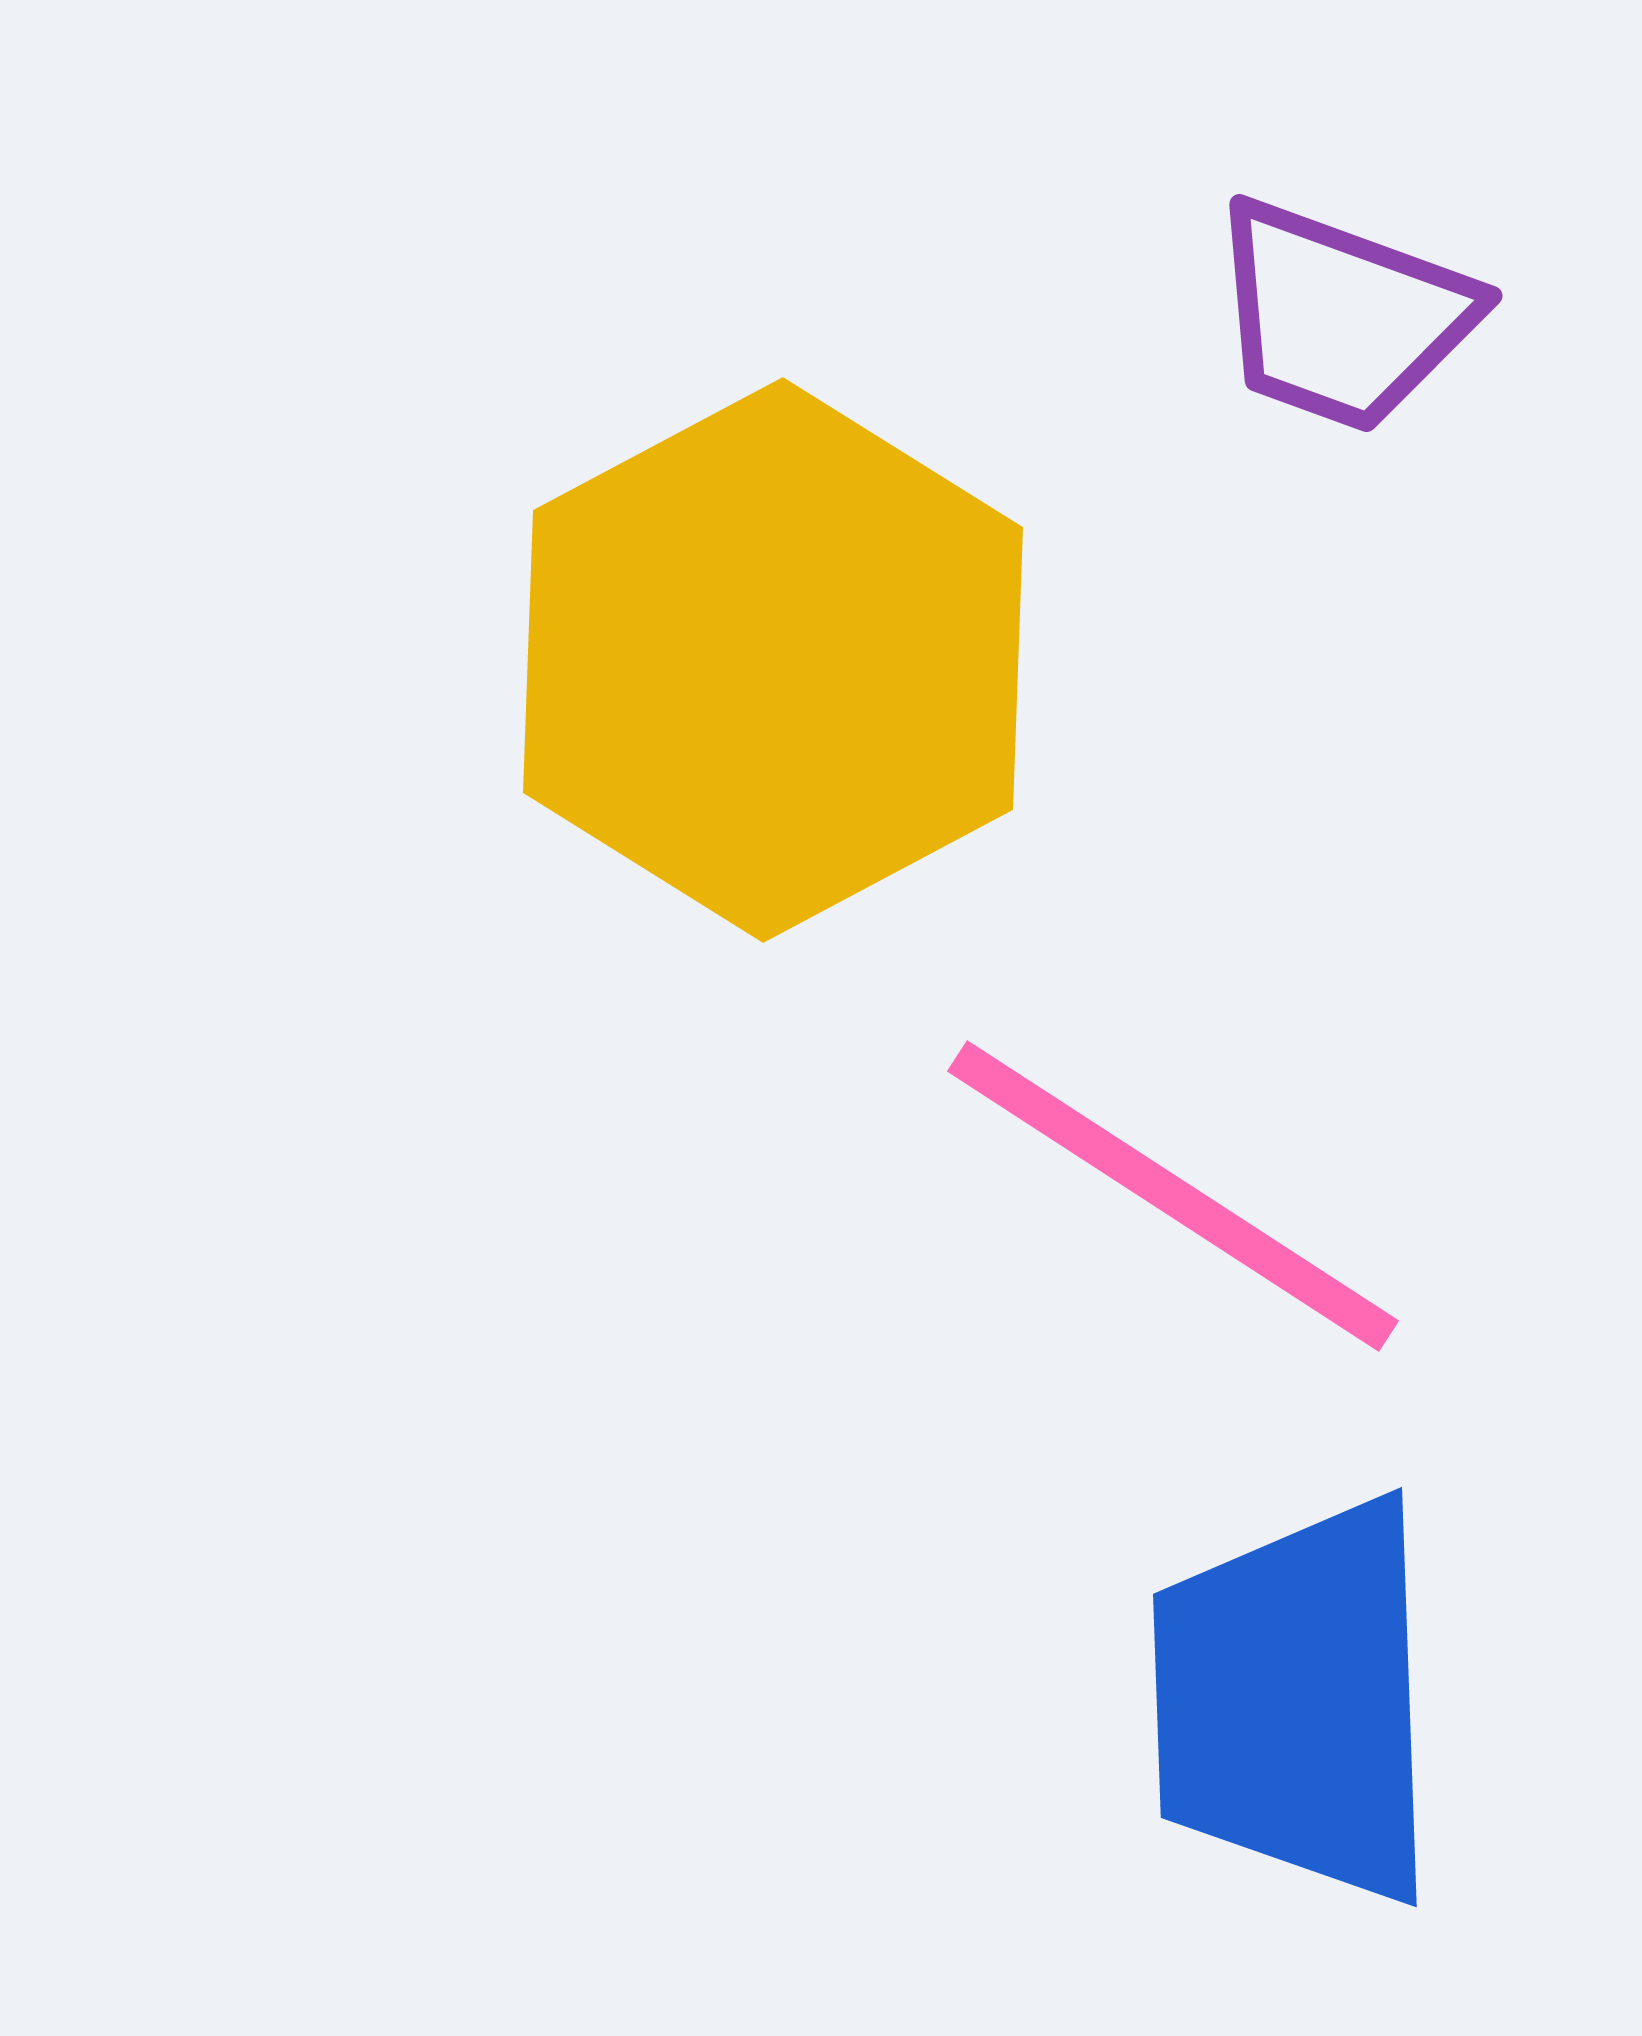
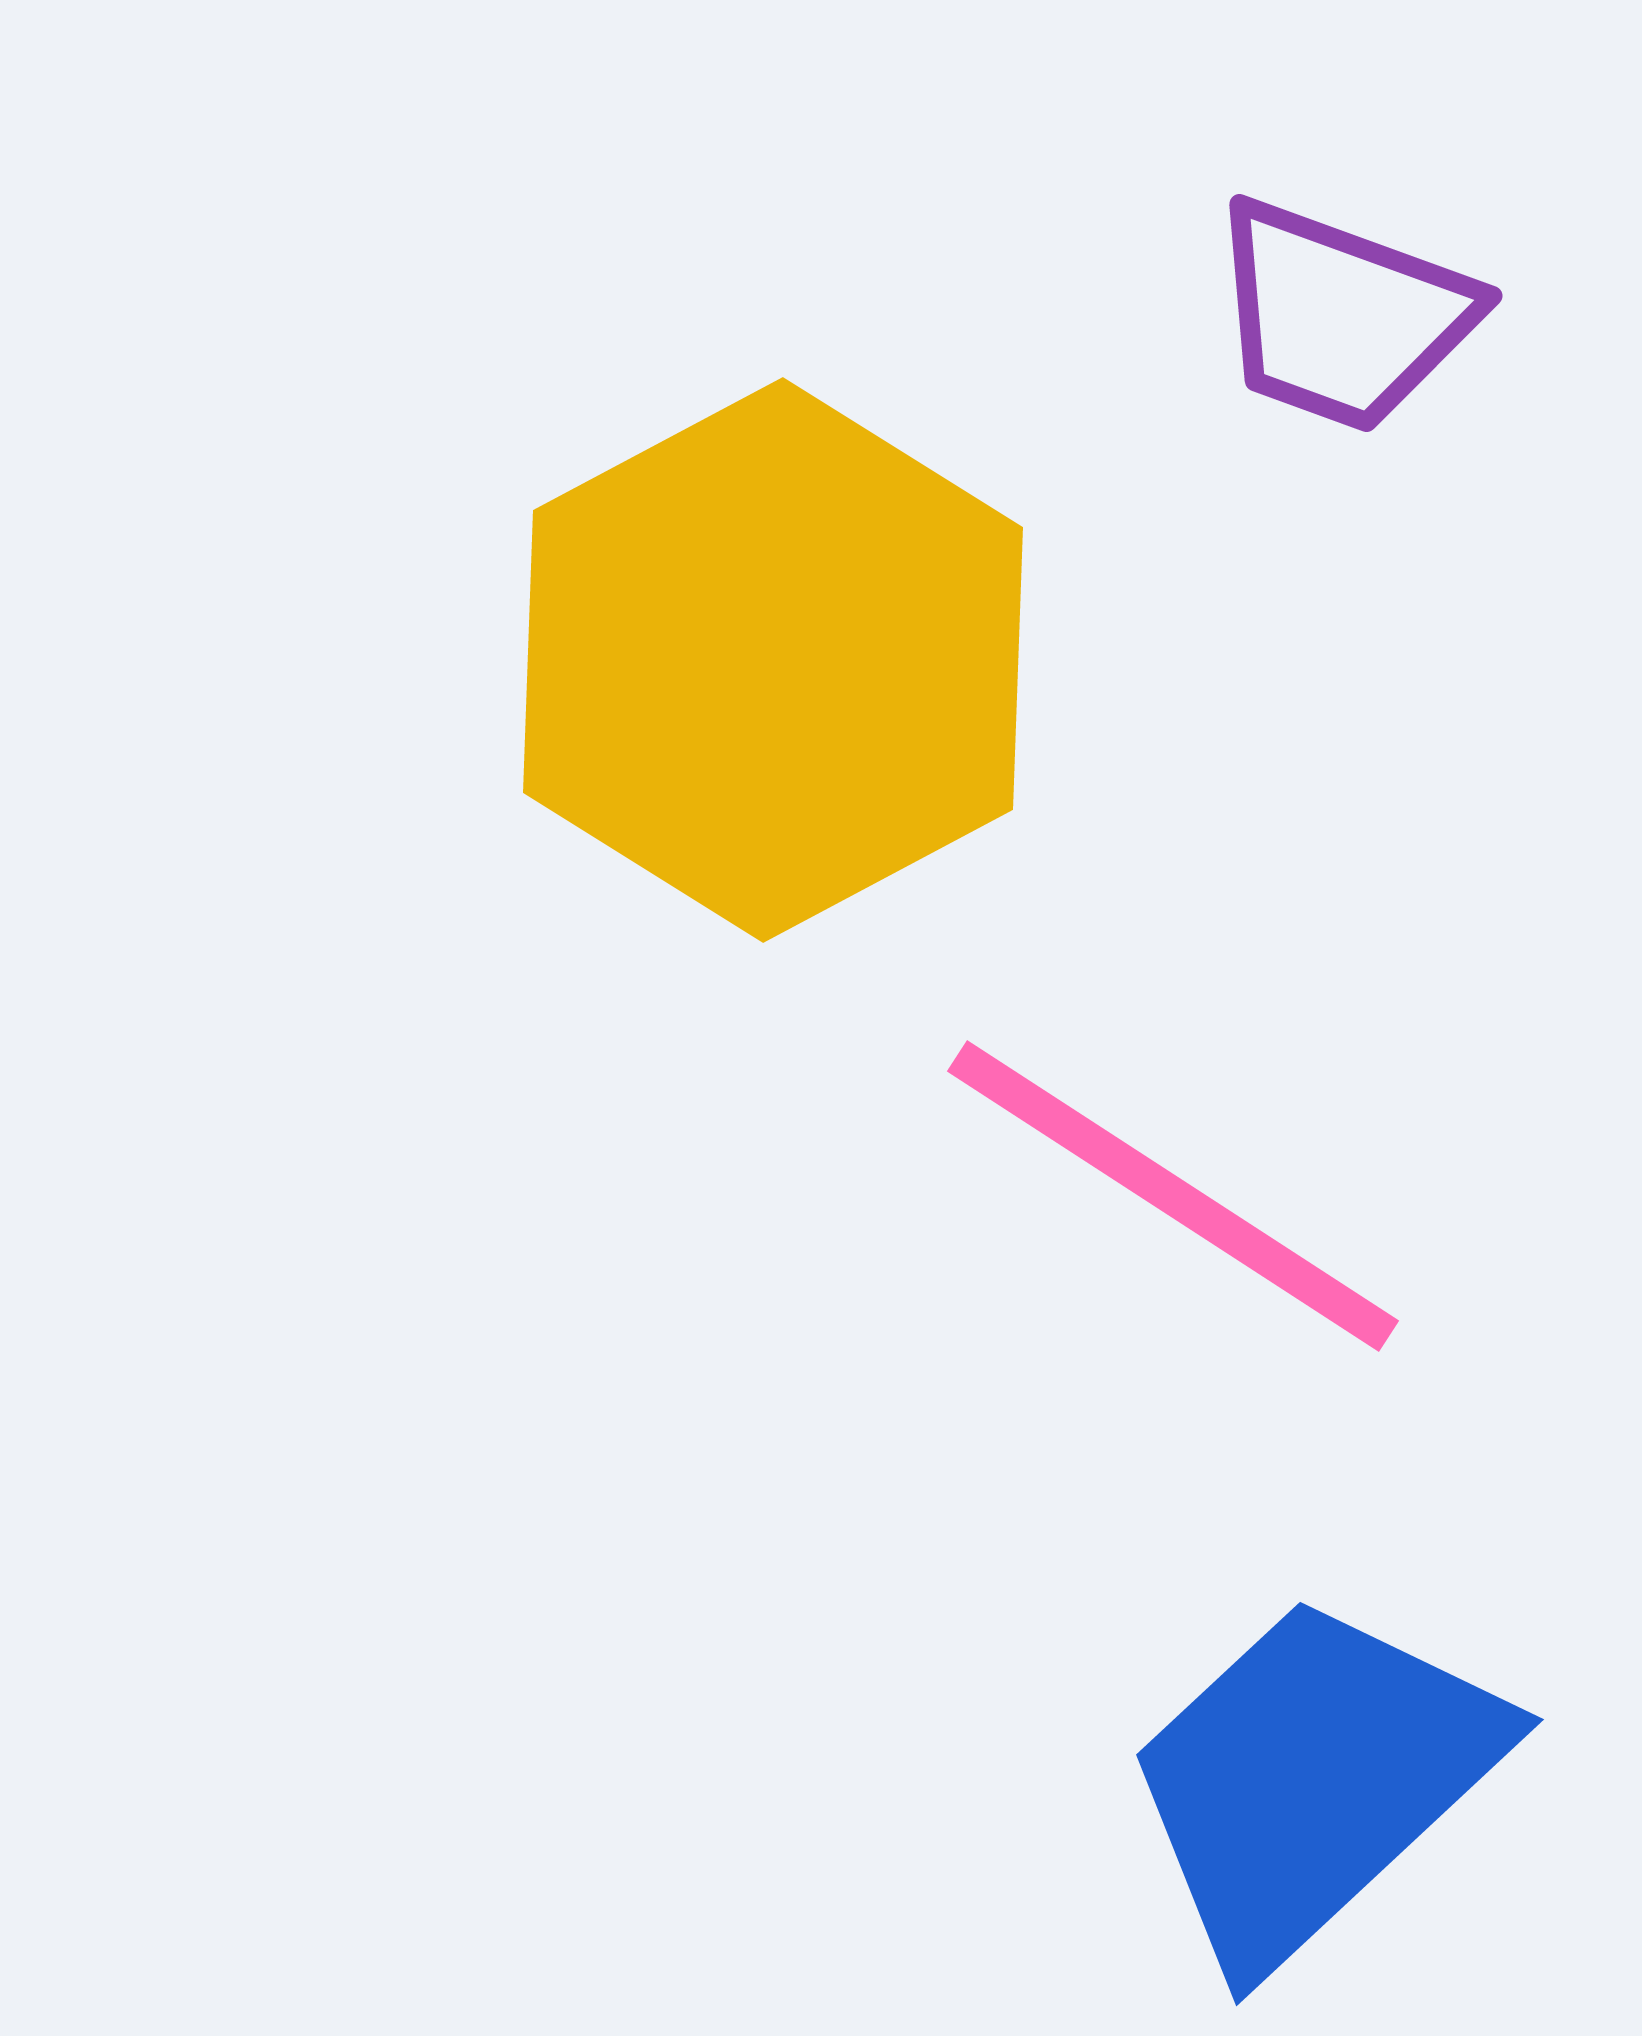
blue trapezoid: moved 17 px right, 79 px down; rotated 49 degrees clockwise
